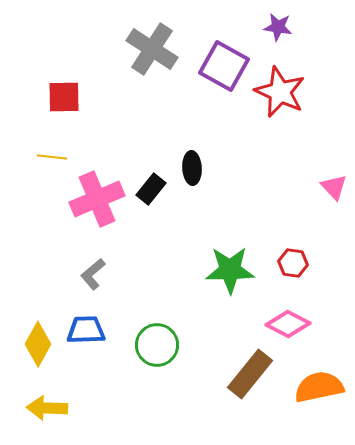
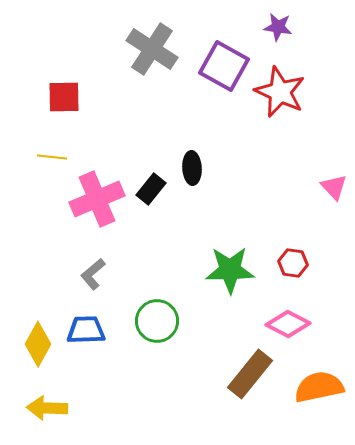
green circle: moved 24 px up
